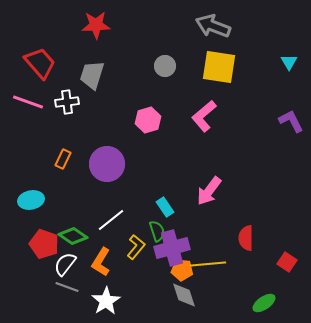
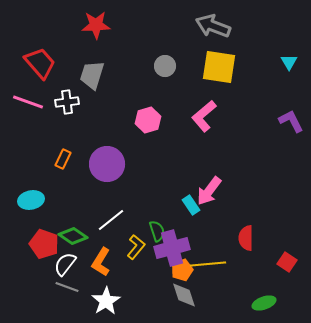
cyan rectangle: moved 26 px right, 2 px up
orange pentagon: rotated 25 degrees counterclockwise
green ellipse: rotated 15 degrees clockwise
